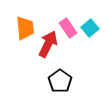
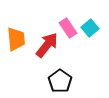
orange trapezoid: moved 9 px left, 11 px down
red arrow: moved 1 px left, 1 px down; rotated 12 degrees clockwise
